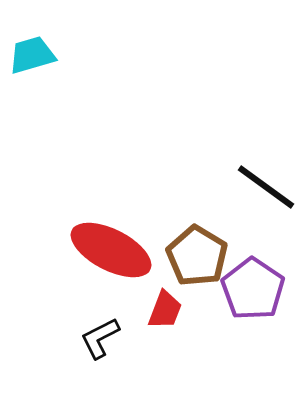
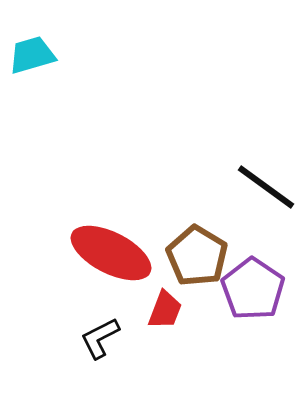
red ellipse: moved 3 px down
